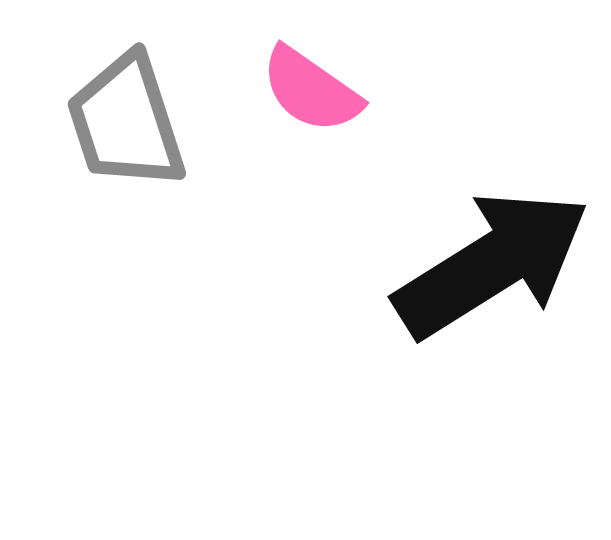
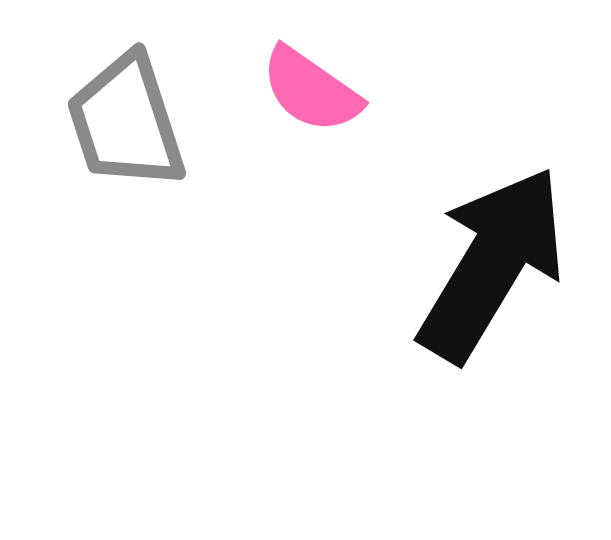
black arrow: rotated 27 degrees counterclockwise
